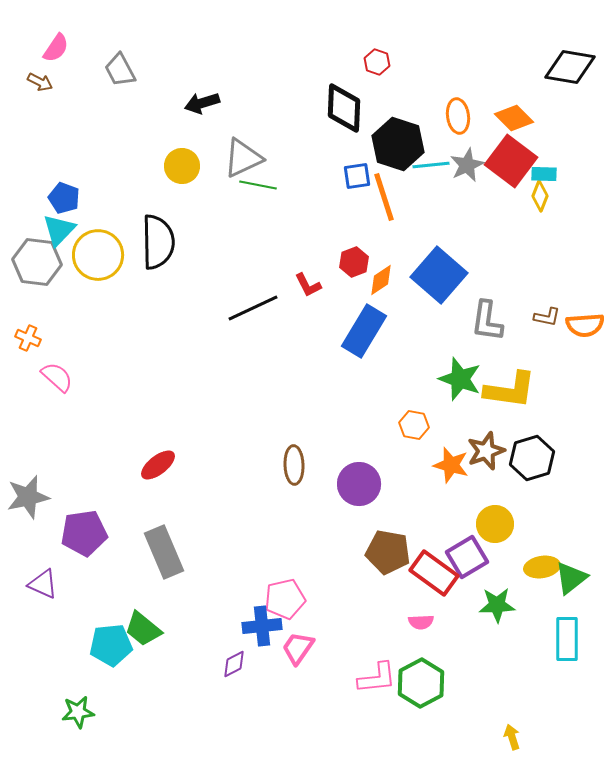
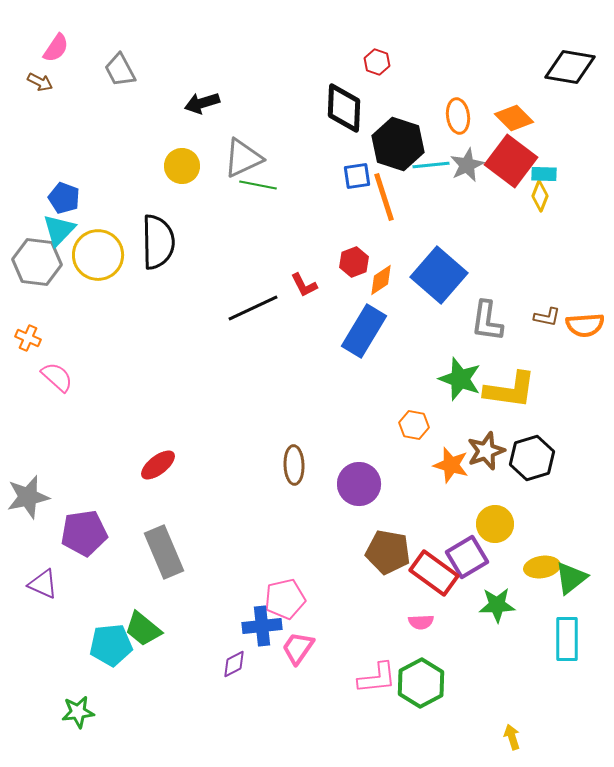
red L-shape at (308, 285): moved 4 px left
